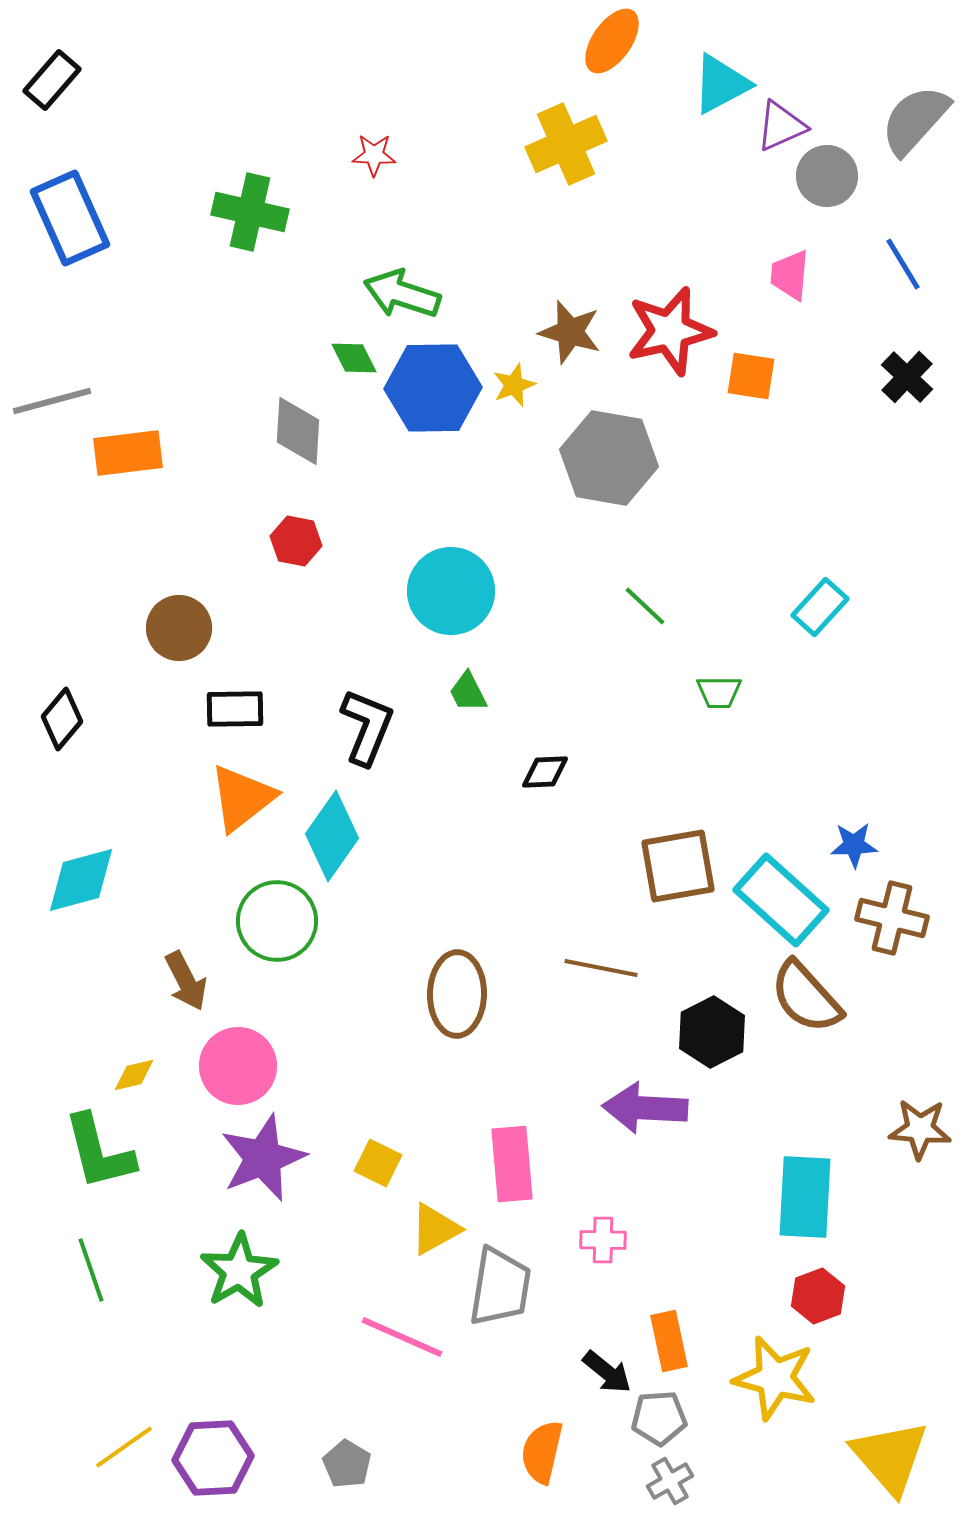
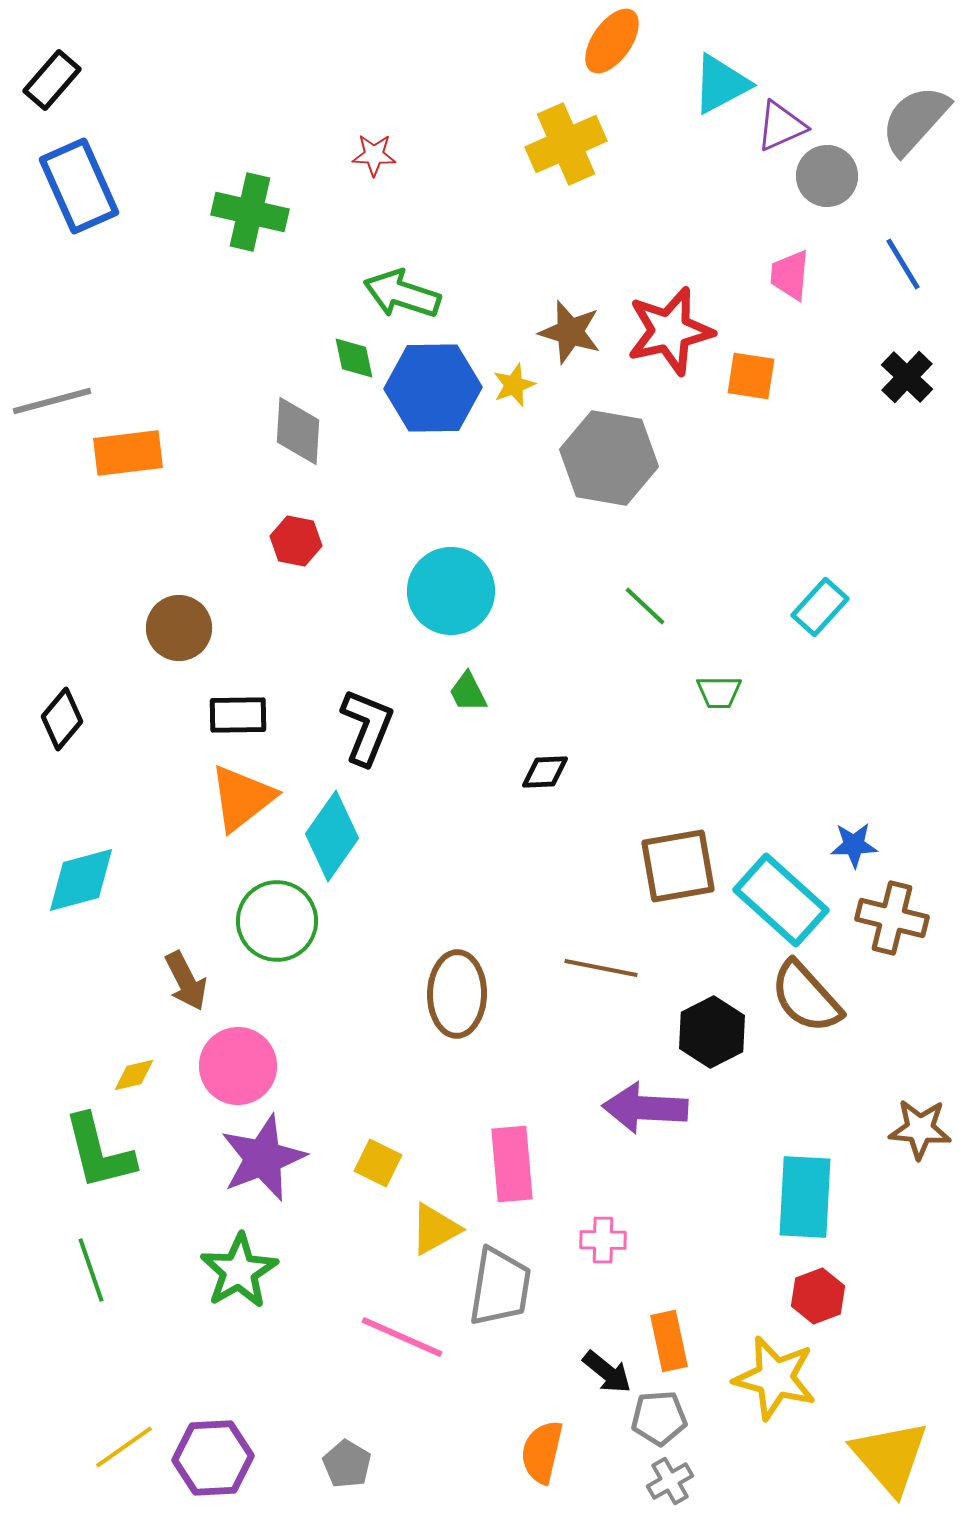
blue rectangle at (70, 218): moved 9 px right, 32 px up
green diamond at (354, 358): rotated 15 degrees clockwise
black rectangle at (235, 709): moved 3 px right, 6 px down
